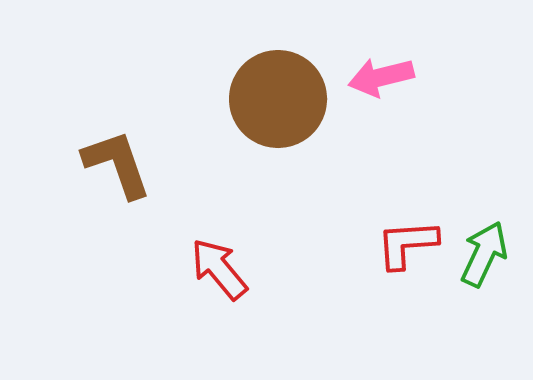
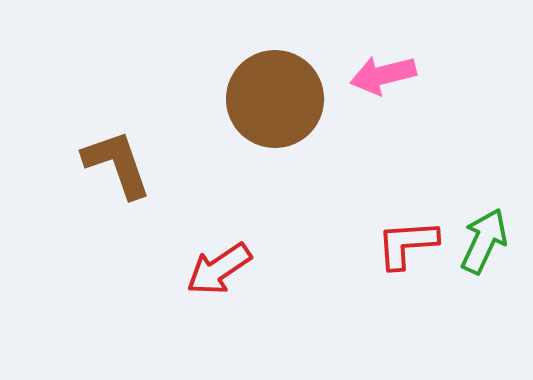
pink arrow: moved 2 px right, 2 px up
brown circle: moved 3 px left
green arrow: moved 13 px up
red arrow: rotated 84 degrees counterclockwise
